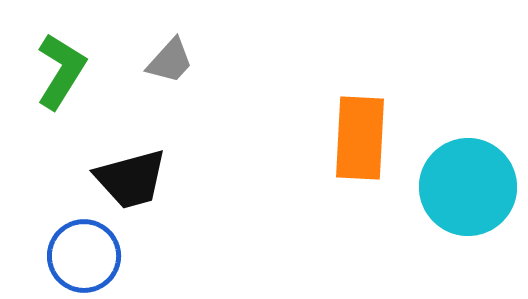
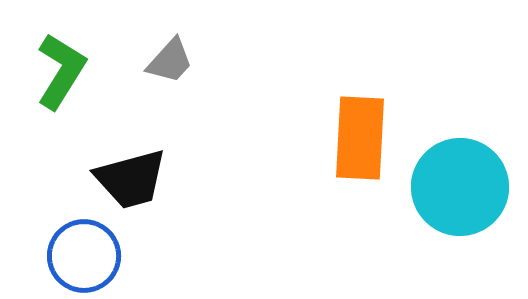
cyan circle: moved 8 px left
